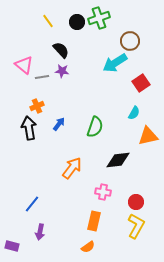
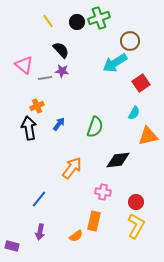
gray line: moved 3 px right, 1 px down
blue line: moved 7 px right, 5 px up
orange semicircle: moved 12 px left, 11 px up
